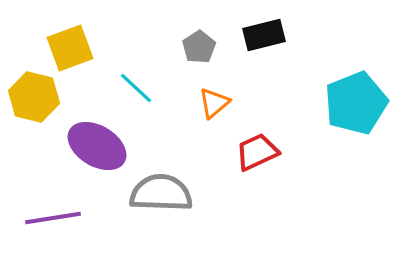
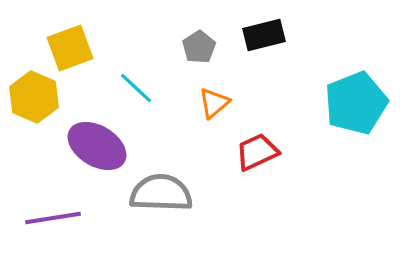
yellow hexagon: rotated 9 degrees clockwise
